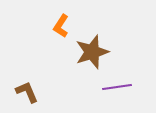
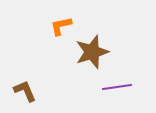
orange L-shape: rotated 45 degrees clockwise
brown L-shape: moved 2 px left, 1 px up
